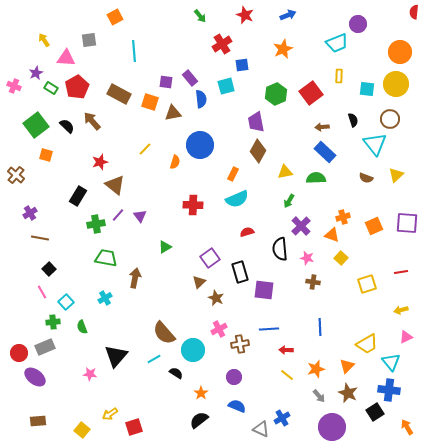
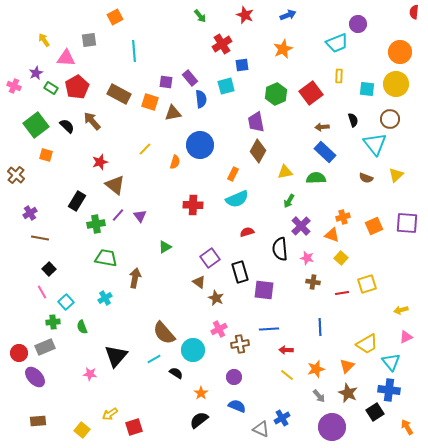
black rectangle at (78, 196): moved 1 px left, 5 px down
red line at (401, 272): moved 59 px left, 21 px down
brown triangle at (199, 282): rotated 40 degrees counterclockwise
purple ellipse at (35, 377): rotated 10 degrees clockwise
